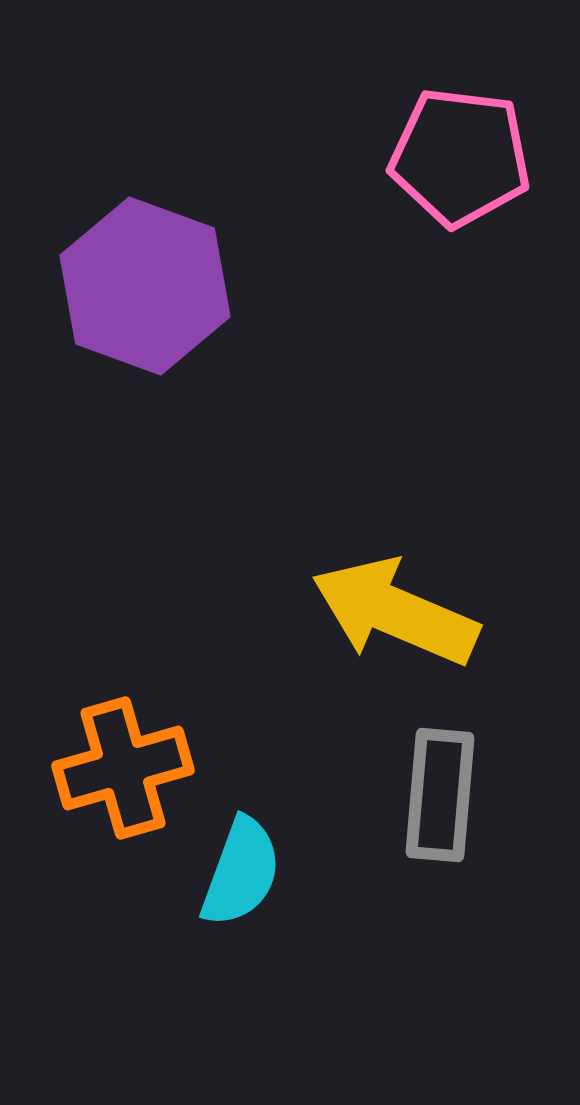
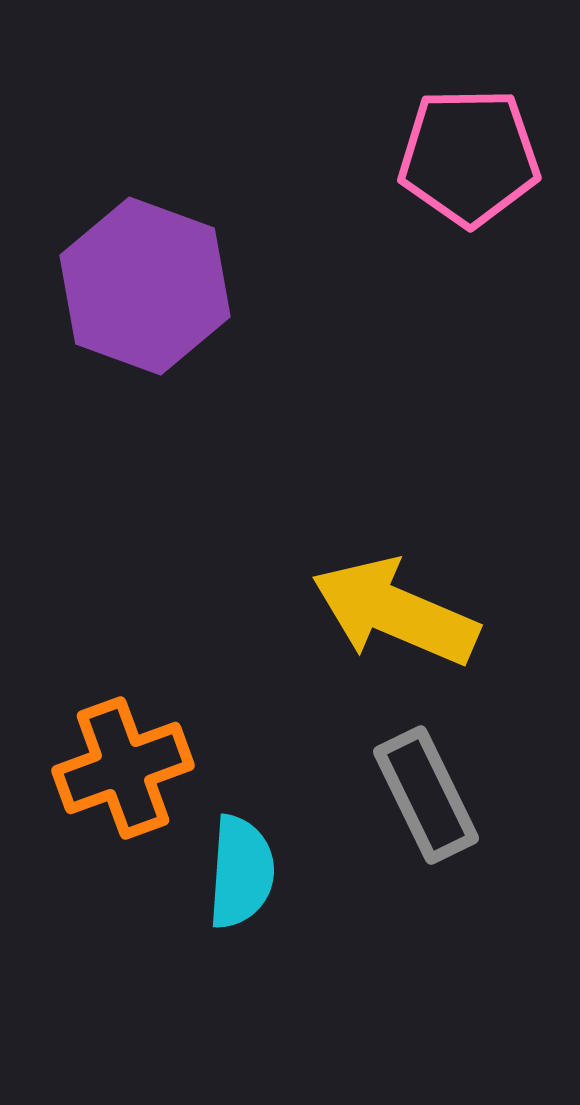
pink pentagon: moved 9 px right; rotated 8 degrees counterclockwise
orange cross: rotated 4 degrees counterclockwise
gray rectangle: moved 14 px left; rotated 31 degrees counterclockwise
cyan semicircle: rotated 16 degrees counterclockwise
